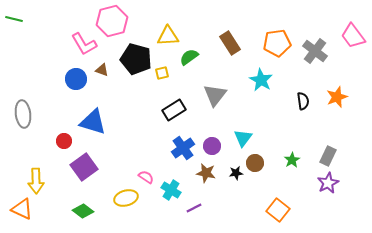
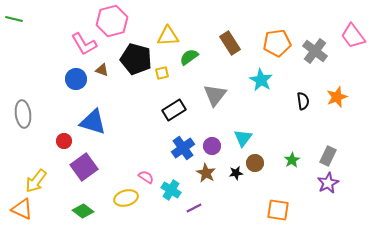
brown star: rotated 18 degrees clockwise
yellow arrow: rotated 40 degrees clockwise
orange square: rotated 30 degrees counterclockwise
